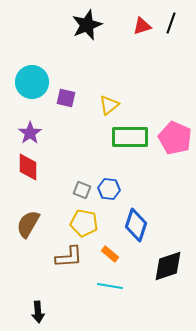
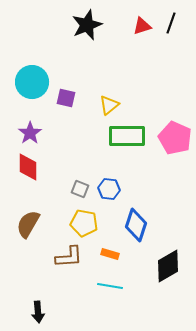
green rectangle: moved 3 px left, 1 px up
gray square: moved 2 px left, 1 px up
orange rectangle: rotated 24 degrees counterclockwise
black diamond: rotated 12 degrees counterclockwise
